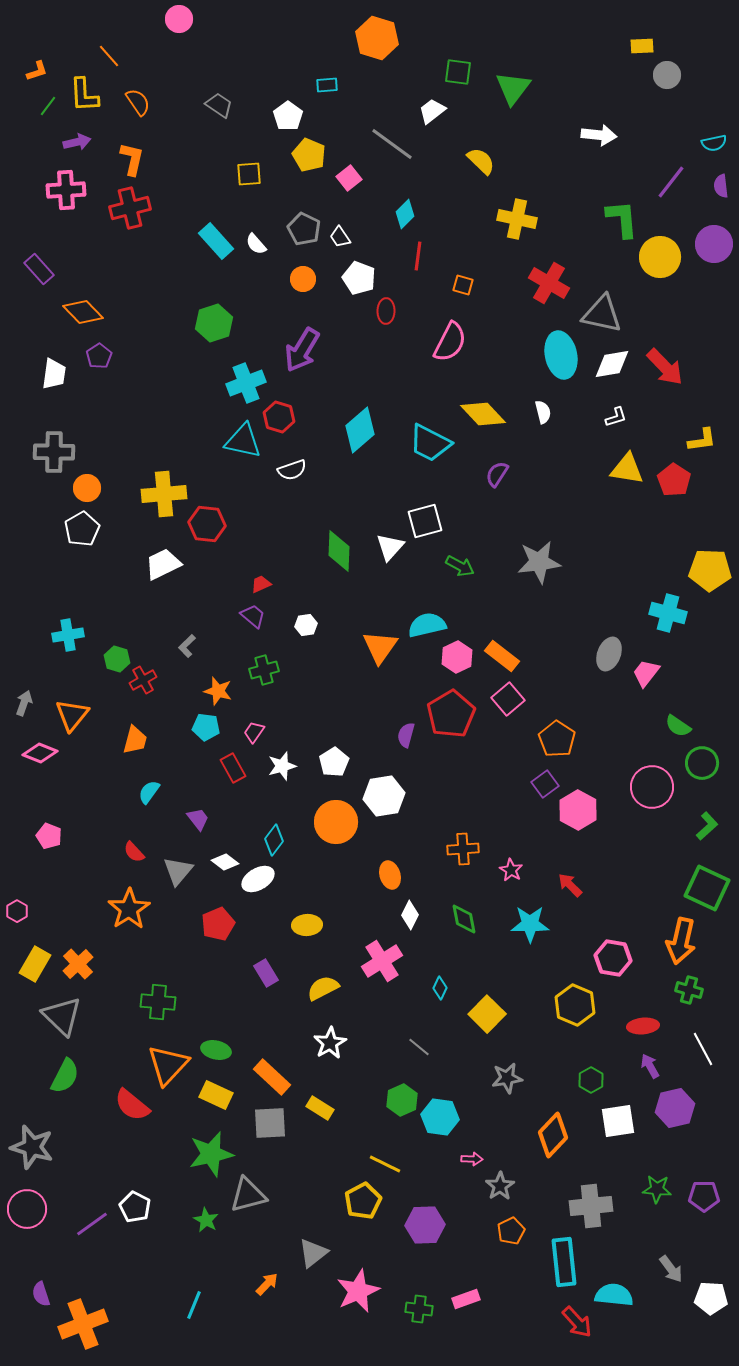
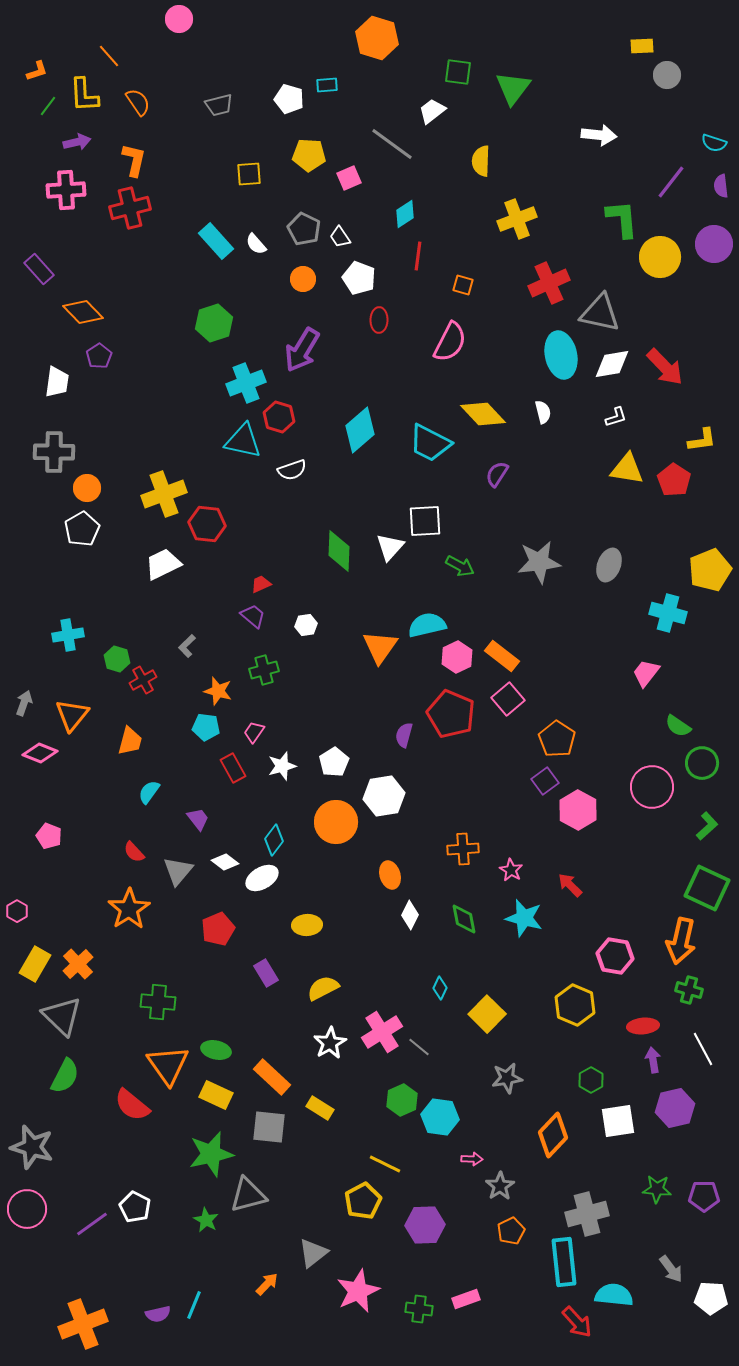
gray trapezoid at (219, 105): rotated 132 degrees clockwise
white pentagon at (288, 116): moved 1 px right, 17 px up; rotated 20 degrees counterclockwise
cyan semicircle at (714, 143): rotated 30 degrees clockwise
yellow pentagon at (309, 155): rotated 20 degrees counterclockwise
orange L-shape at (132, 159): moved 2 px right, 1 px down
yellow semicircle at (481, 161): rotated 132 degrees counterclockwise
pink square at (349, 178): rotated 15 degrees clockwise
cyan diamond at (405, 214): rotated 12 degrees clockwise
yellow cross at (517, 219): rotated 33 degrees counterclockwise
red cross at (549, 283): rotated 36 degrees clockwise
red ellipse at (386, 311): moved 7 px left, 9 px down
gray triangle at (602, 314): moved 2 px left, 1 px up
white trapezoid at (54, 374): moved 3 px right, 8 px down
yellow cross at (164, 494): rotated 15 degrees counterclockwise
white square at (425, 521): rotated 12 degrees clockwise
yellow pentagon at (710, 570): rotated 24 degrees counterclockwise
gray ellipse at (609, 654): moved 89 px up
red pentagon at (451, 714): rotated 18 degrees counterclockwise
purple semicircle at (406, 735): moved 2 px left
orange trapezoid at (135, 740): moved 5 px left, 1 px down
purple square at (545, 784): moved 3 px up
white ellipse at (258, 879): moved 4 px right, 1 px up
red pentagon at (218, 924): moved 5 px down
cyan star at (530, 924): moved 6 px left, 6 px up; rotated 15 degrees clockwise
pink hexagon at (613, 958): moved 2 px right, 2 px up
pink cross at (382, 961): moved 71 px down
orange triangle at (168, 1065): rotated 18 degrees counterclockwise
purple arrow at (650, 1066): moved 3 px right, 6 px up; rotated 20 degrees clockwise
gray square at (270, 1123): moved 1 px left, 4 px down; rotated 9 degrees clockwise
gray cross at (591, 1206): moved 4 px left, 8 px down; rotated 9 degrees counterclockwise
purple semicircle at (41, 1294): moved 117 px right, 20 px down; rotated 85 degrees counterclockwise
